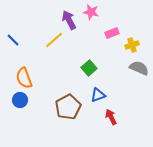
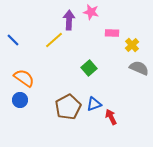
purple arrow: rotated 30 degrees clockwise
pink rectangle: rotated 24 degrees clockwise
yellow cross: rotated 24 degrees counterclockwise
orange semicircle: rotated 145 degrees clockwise
blue triangle: moved 4 px left, 9 px down
